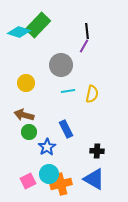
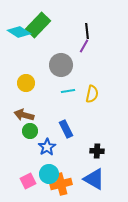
cyan diamond: rotated 15 degrees clockwise
green circle: moved 1 px right, 1 px up
